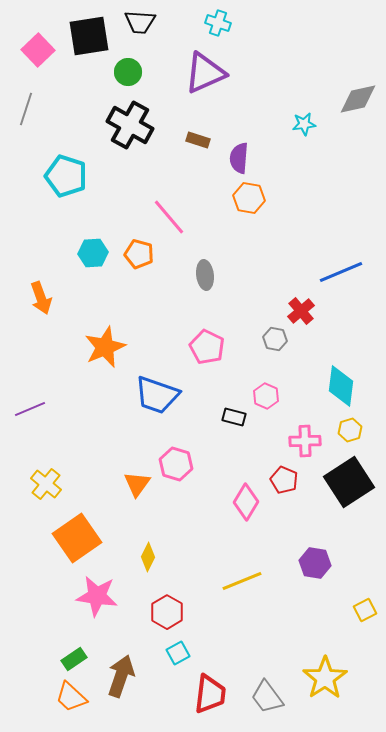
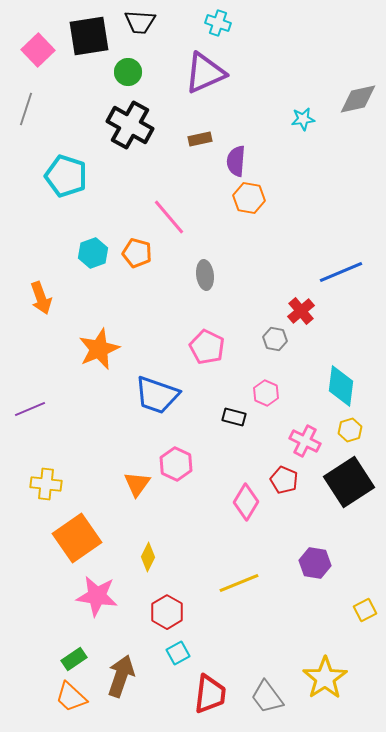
cyan star at (304, 124): moved 1 px left, 5 px up
brown rectangle at (198, 140): moved 2 px right, 1 px up; rotated 30 degrees counterclockwise
purple semicircle at (239, 158): moved 3 px left, 3 px down
cyan hexagon at (93, 253): rotated 16 degrees counterclockwise
orange pentagon at (139, 254): moved 2 px left, 1 px up
orange star at (105, 347): moved 6 px left, 2 px down
pink hexagon at (266, 396): moved 3 px up
pink cross at (305, 441): rotated 28 degrees clockwise
pink hexagon at (176, 464): rotated 8 degrees clockwise
yellow cross at (46, 484): rotated 32 degrees counterclockwise
yellow line at (242, 581): moved 3 px left, 2 px down
